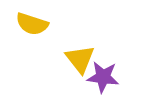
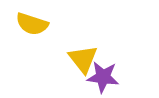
yellow triangle: moved 3 px right
